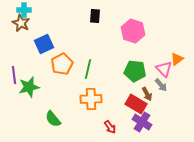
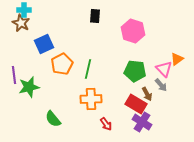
red arrow: moved 4 px left, 3 px up
